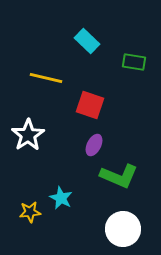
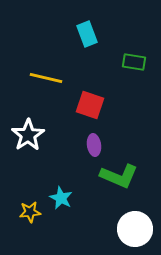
cyan rectangle: moved 7 px up; rotated 25 degrees clockwise
purple ellipse: rotated 35 degrees counterclockwise
white circle: moved 12 px right
